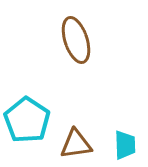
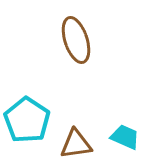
cyan trapezoid: moved 8 px up; rotated 64 degrees counterclockwise
